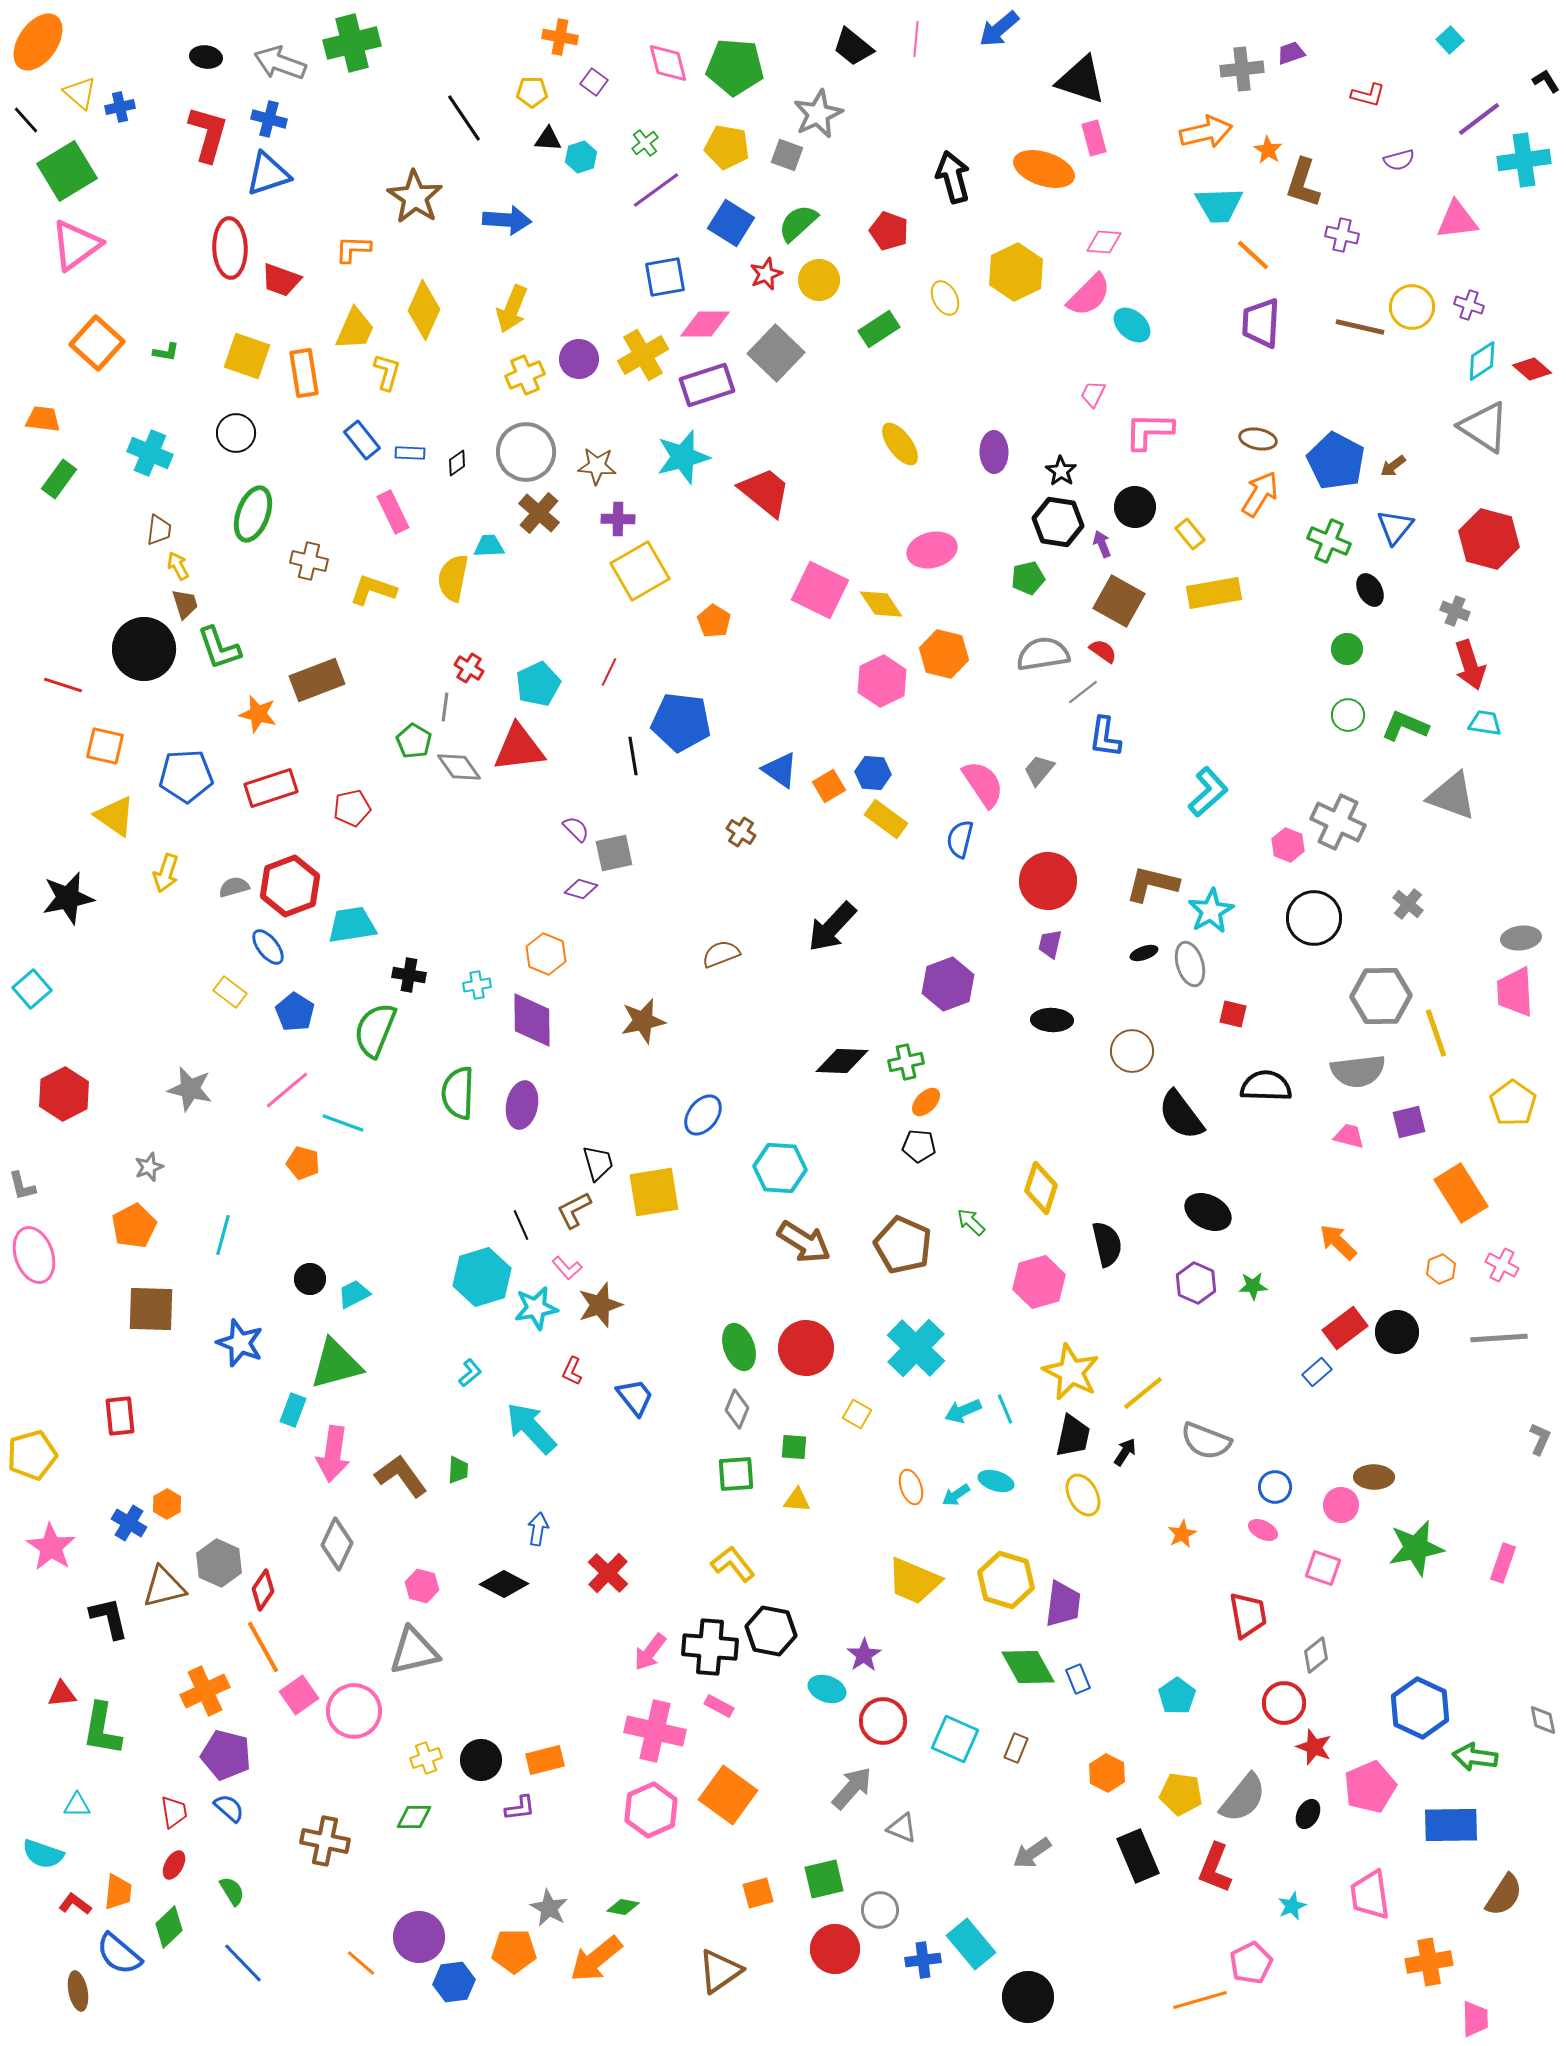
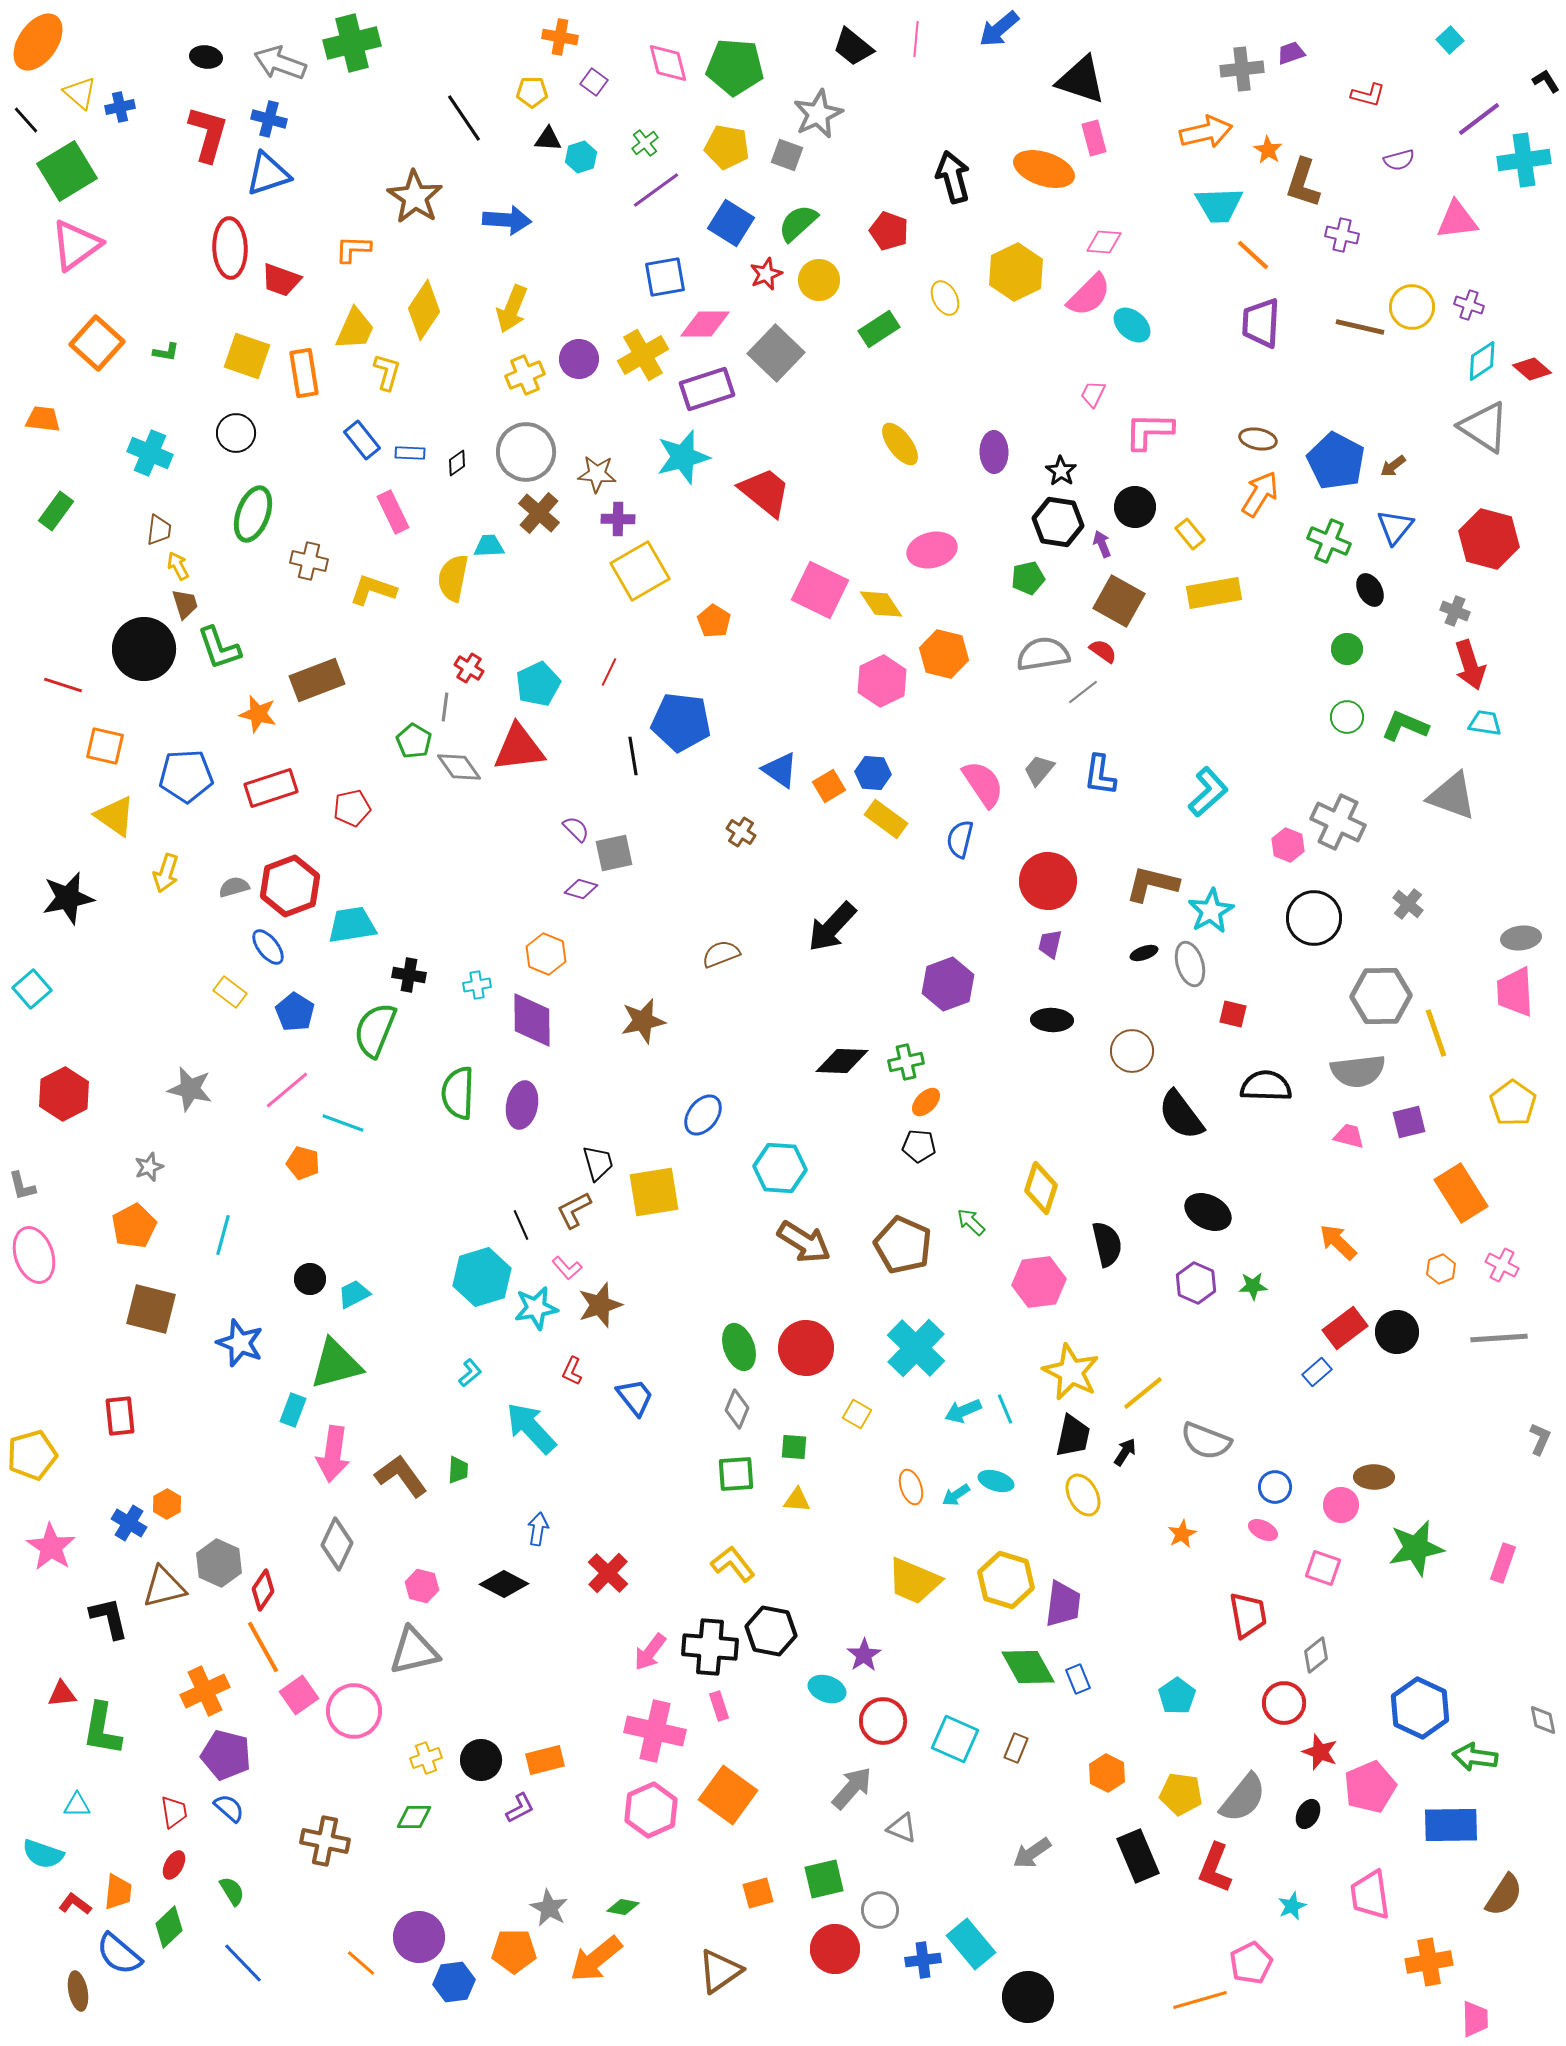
yellow diamond at (424, 310): rotated 10 degrees clockwise
purple rectangle at (707, 385): moved 4 px down
brown star at (597, 466): moved 8 px down
green rectangle at (59, 479): moved 3 px left, 32 px down
green circle at (1348, 715): moved 1 px left, 2 px down
blue L-shape at (1105, 737): moved 5 px left, 38 px down
pink hexagon at (1039, 1282): rotated 9 degrees clockwise
brown square at (151, 1309): rotated 12 degrees clockwise
pink rectangle at (719, 1706): rotated 44 degrees clockwise
red star at (1314, 1747): moved 6 px right, 5 px down
purple L-shape at (520, 1808): rotated 20 degrees counterclockwise
